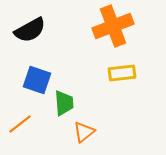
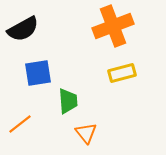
black semicircle: moved 7 px left, 1 px up
yellow rectangle: rotated 8 degrees counterclockwise
blue square: moved 1 px right, 7 px up; rotated 28 degrees counterclockwise
green trapezoid: moved 4 px right, 2 px up
orange triangle: moved 2 px right, 1 px down; rotated 30 degrees counterclockwise
